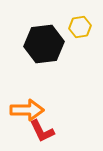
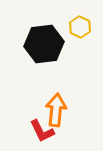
yellow hexagon: rotated 25 degrees counterclockwise
orange arrow: moved 29 px right; rotated 84 degrees counterclockwise
